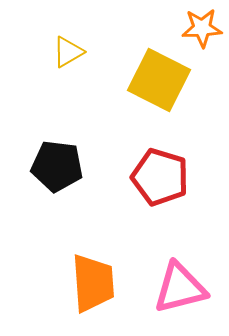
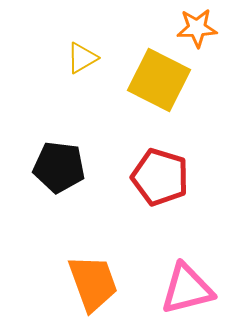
orange star: moved 5 px left
yellow triangle: moved 14 px right, 6 px down
black pentagon: moved 2 px right, 1 px down
orange trapezoid: rotated 16 degrees counterclockwise
pink triangle: moved 7 px right, 1 px down
